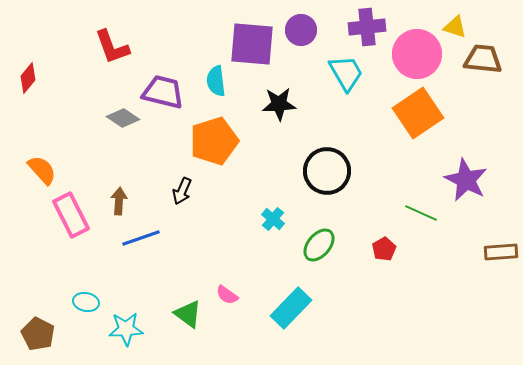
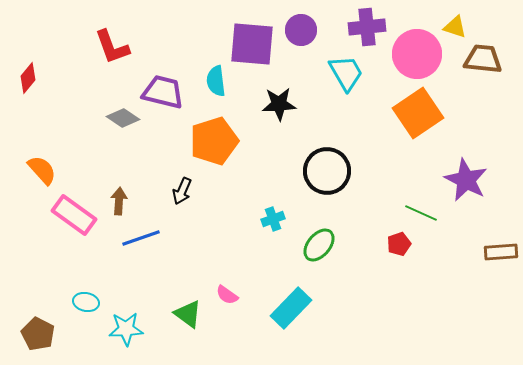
pink rectangle: moved 3 px right; rotated 27 degrees counterclockwise
cyan cross: rotated 30 degrees clockwise
red pentagon: moved 15 px right, 5 px up; rotated 10 degrees clockwise
